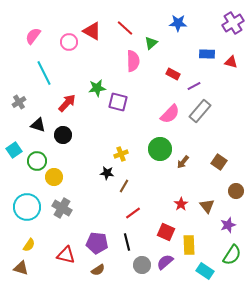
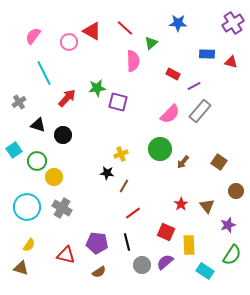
red arrow at (67, 103): moved 5 px up
brown semicircle at (98, 270): moved 1 px right, 2 px down
